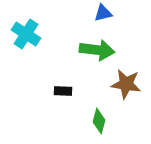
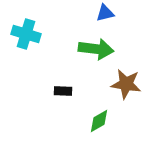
blue triangle: moved 2 px right
cyan cross: rotated 16 degrees counterclockwise
green arrow: moved 1 px left, 1 px up
green diamond: rotated 45 degrees clockwise
